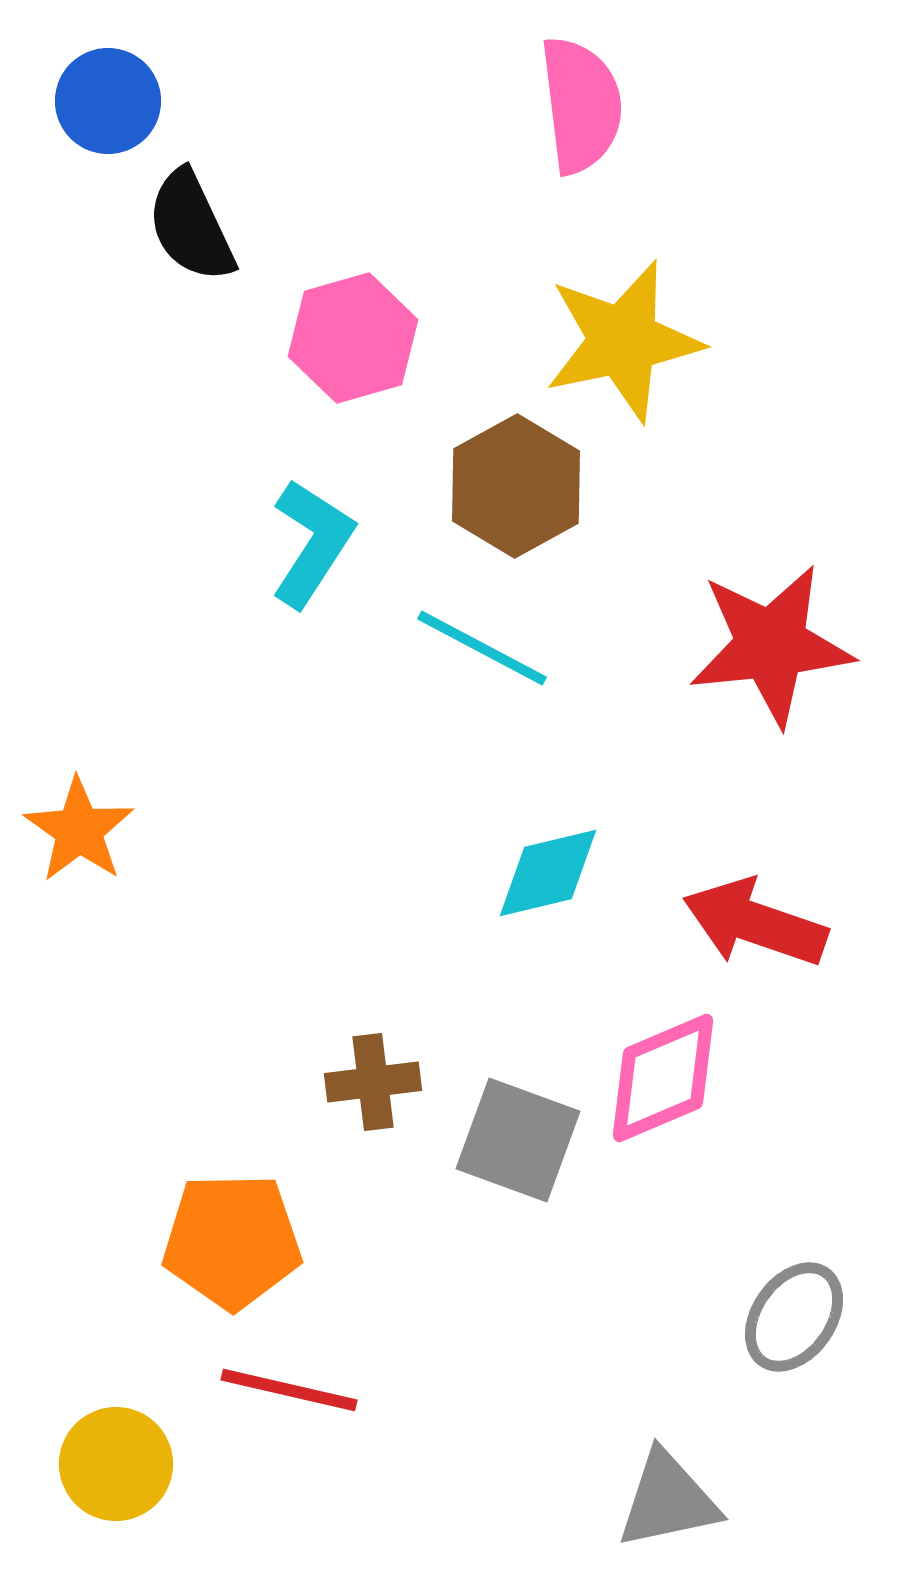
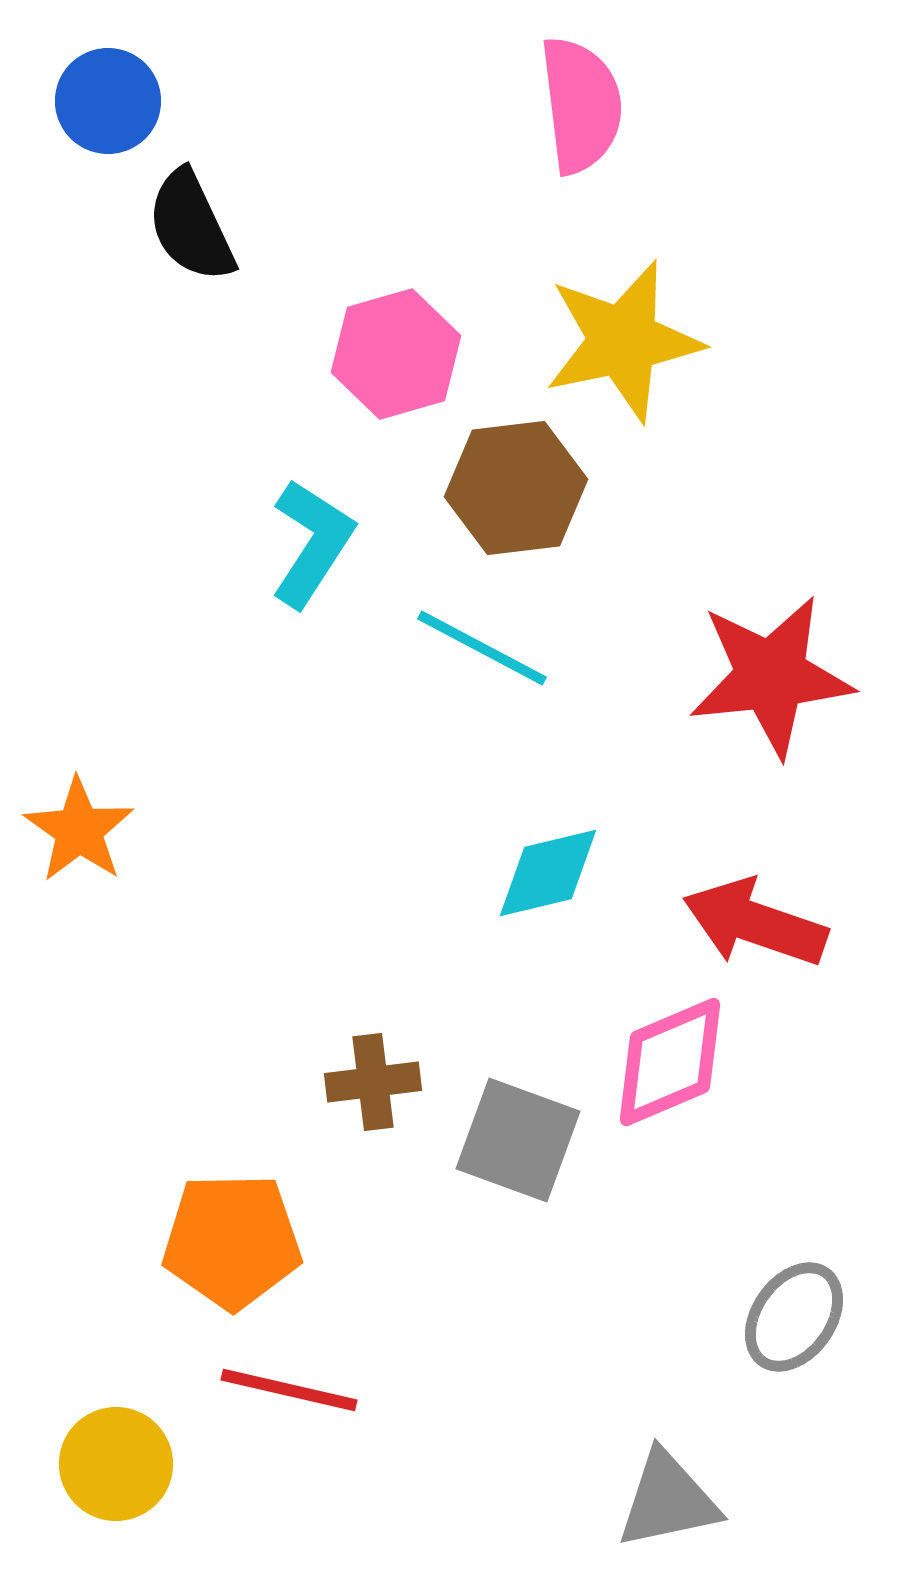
pink hexagon: moved 43 px right, 16 px down
brown hexagon: moved 2 px down; rotated 22 degrees clockwise
red star: moved 31 px down
pink diamond: moved 7 px right, 16 px up
